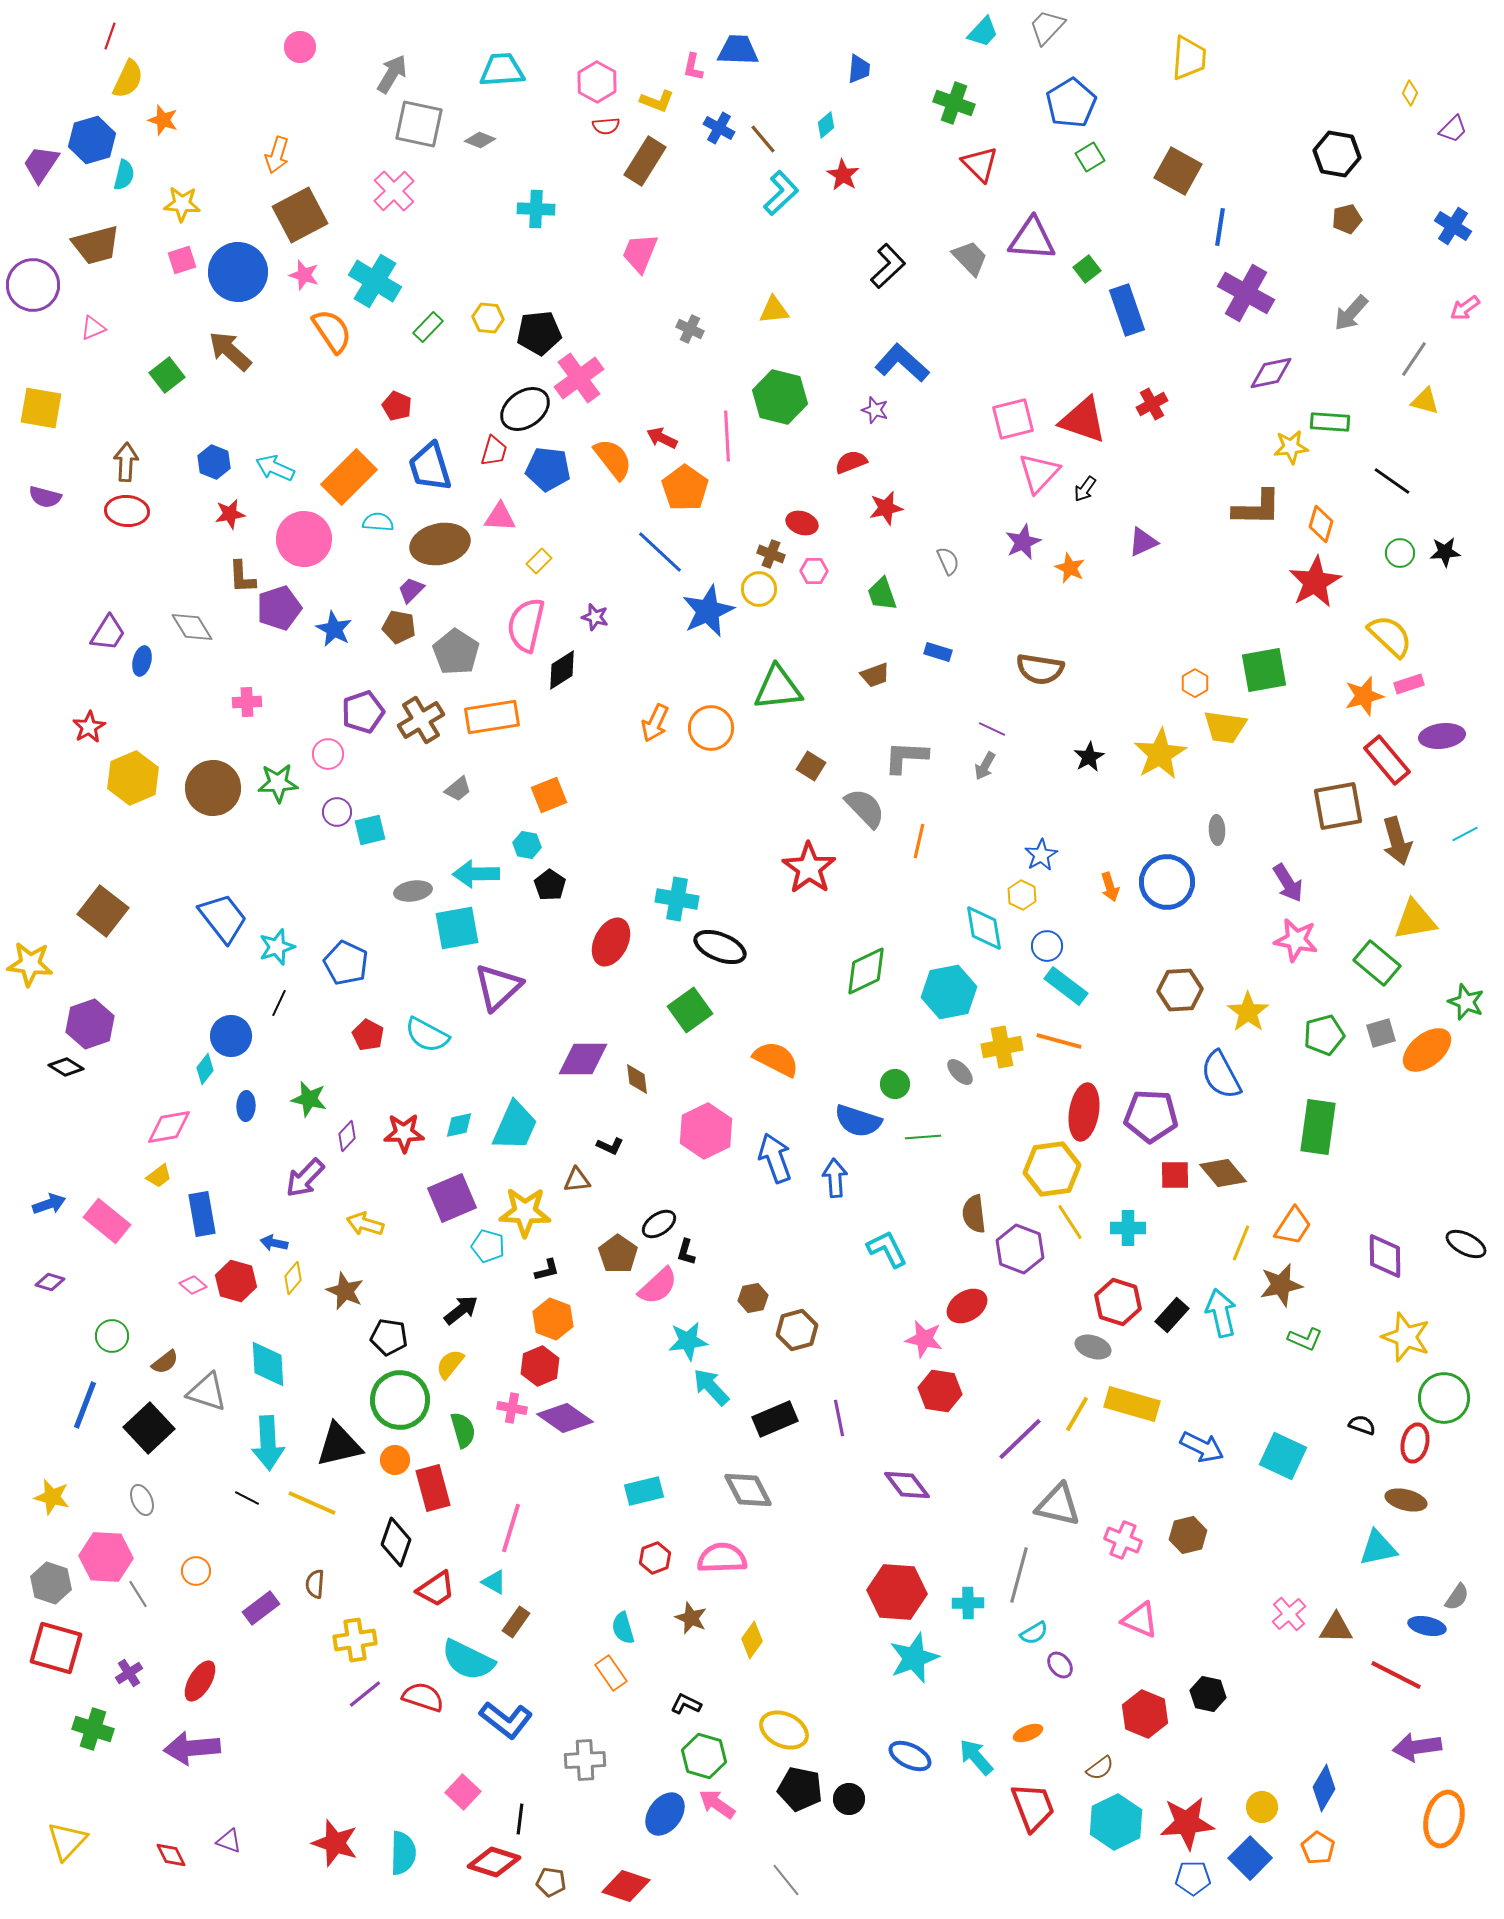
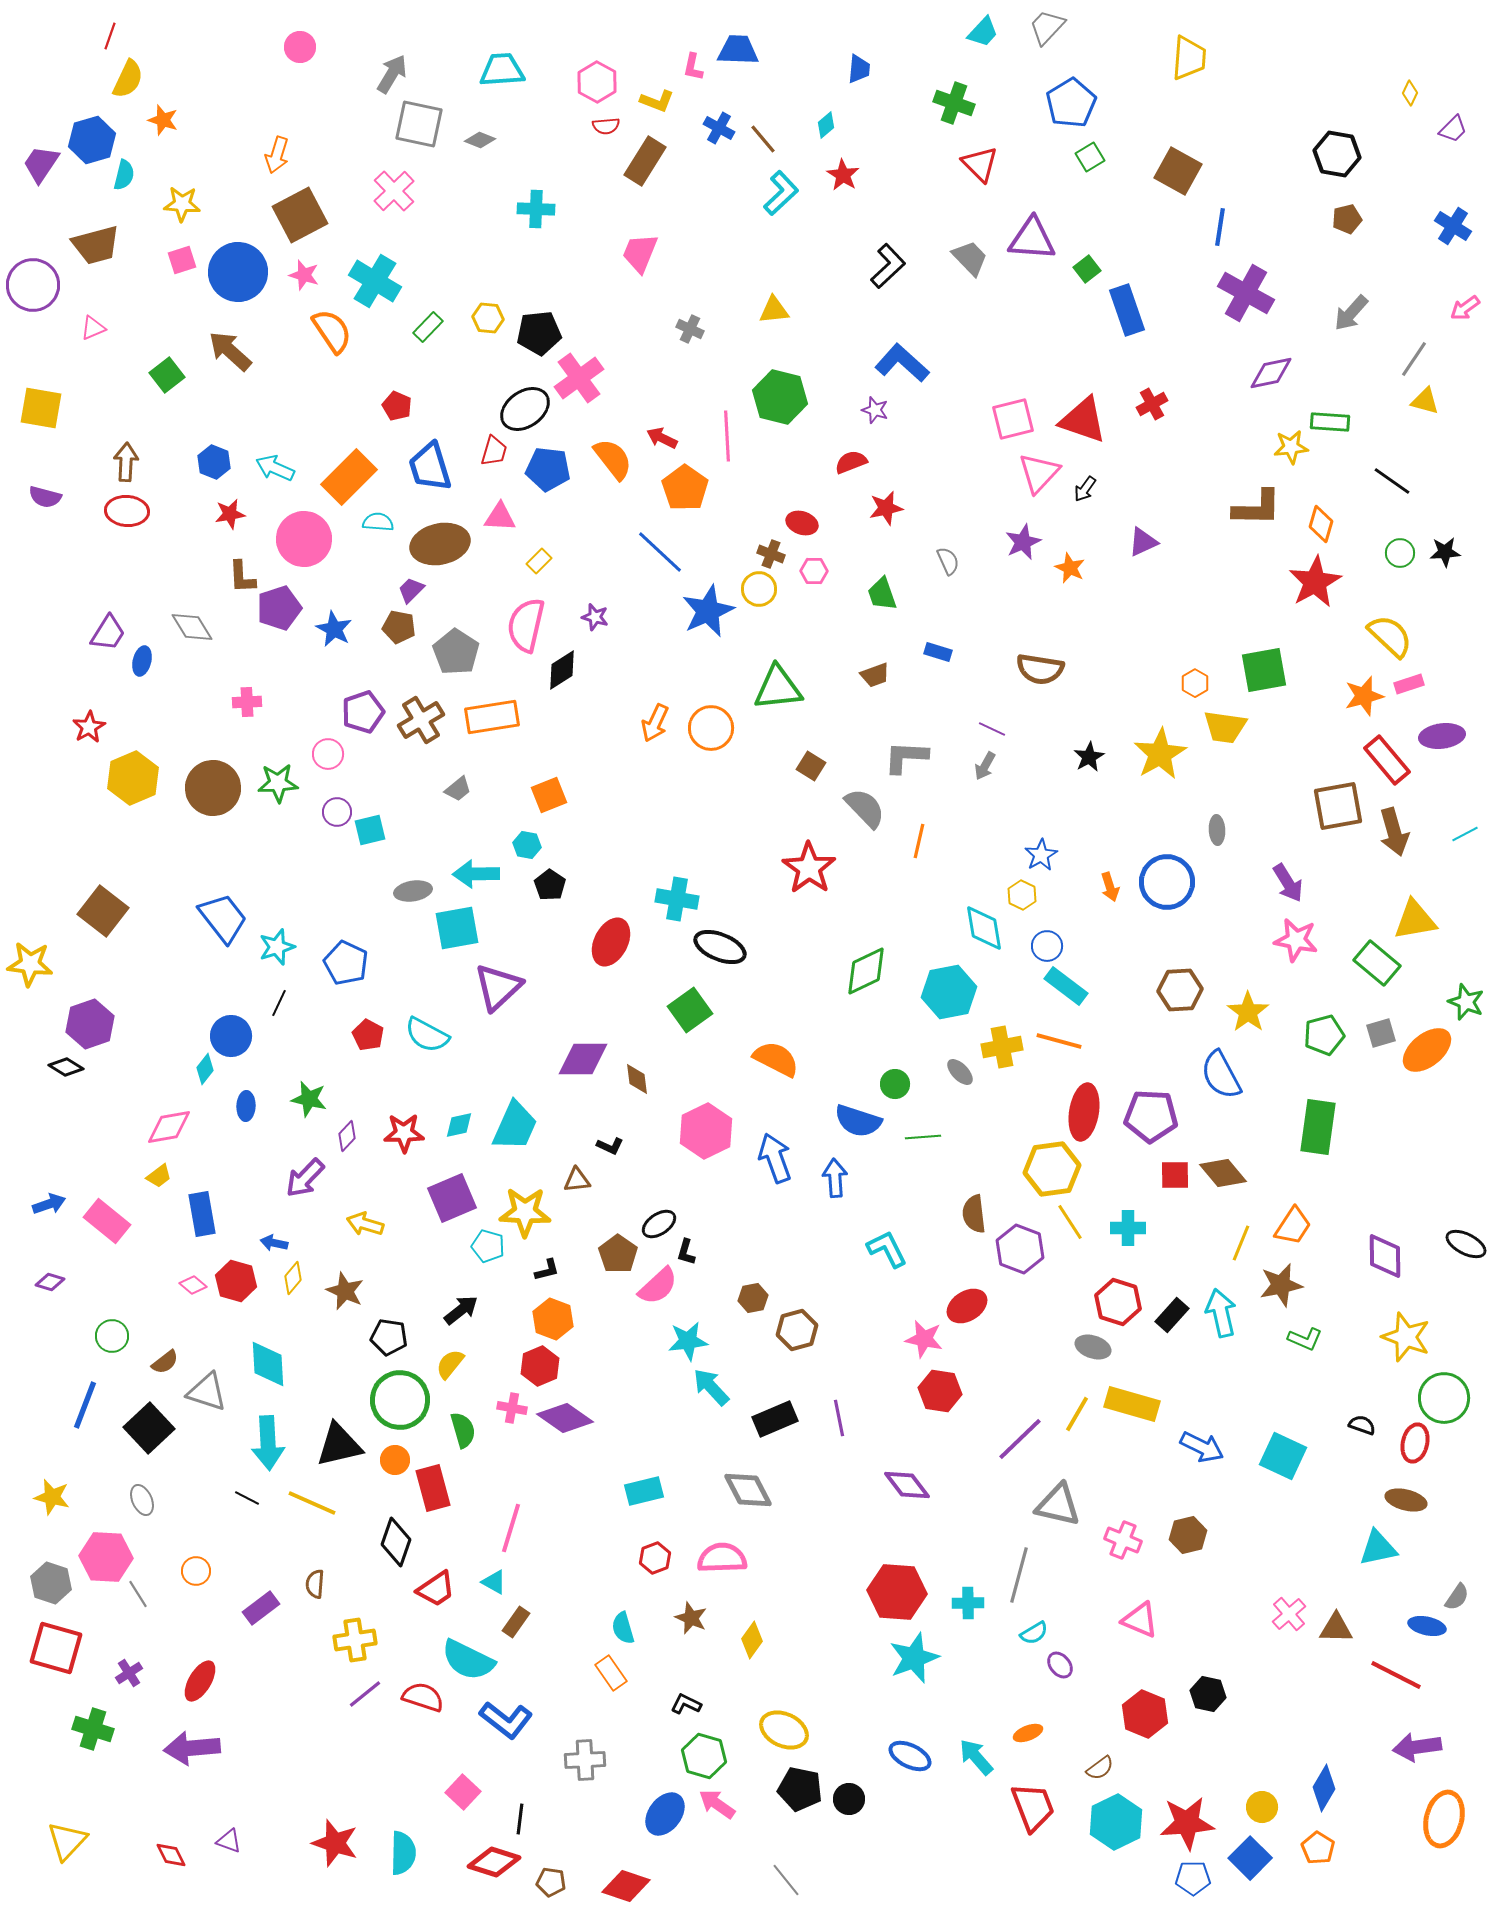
brown arrow at (1397, 841): moved 3 px left, 9 px up
